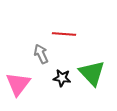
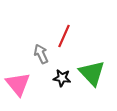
red line: moved 2 px down; rotated 70 degrees counterclockwise
pink triangle: rotated 16 degrees counterclockwise
